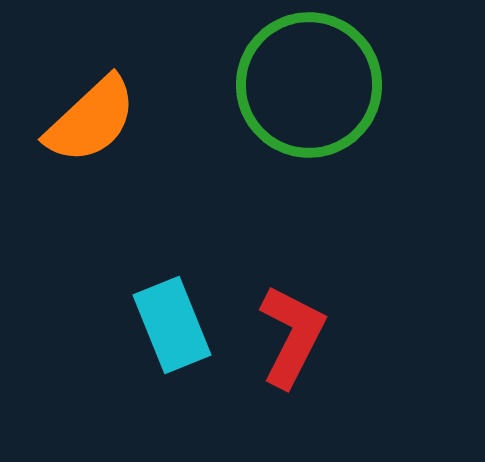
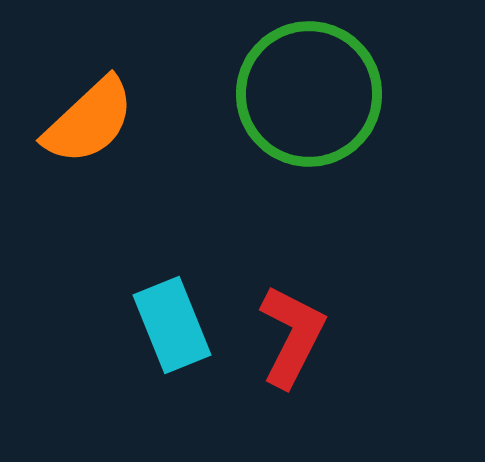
green circle: moved 9 px down
orange semicircle: moved 2 px left, 1 px down
